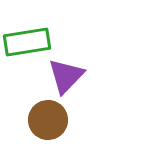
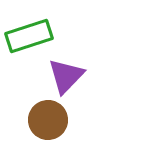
green rectangle: moved 2 px right, 6 px up; rotated 9 degrees counterclockwise
